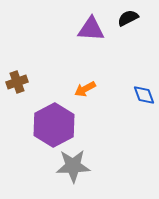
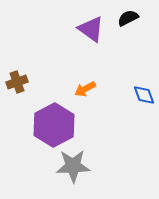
purple triangle: rotated 32 degrees clockwise
